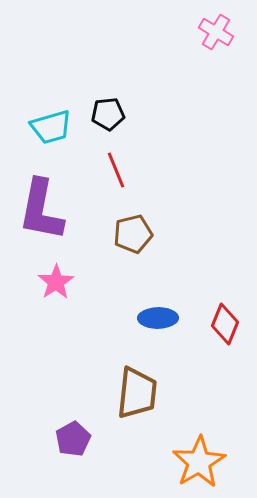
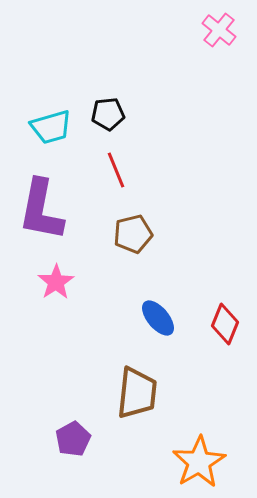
pink cross: moved 3 px right, 2 px up; rotated 8 degrees clockwise
blue ellipse: rotated 51 degrees clockwise
